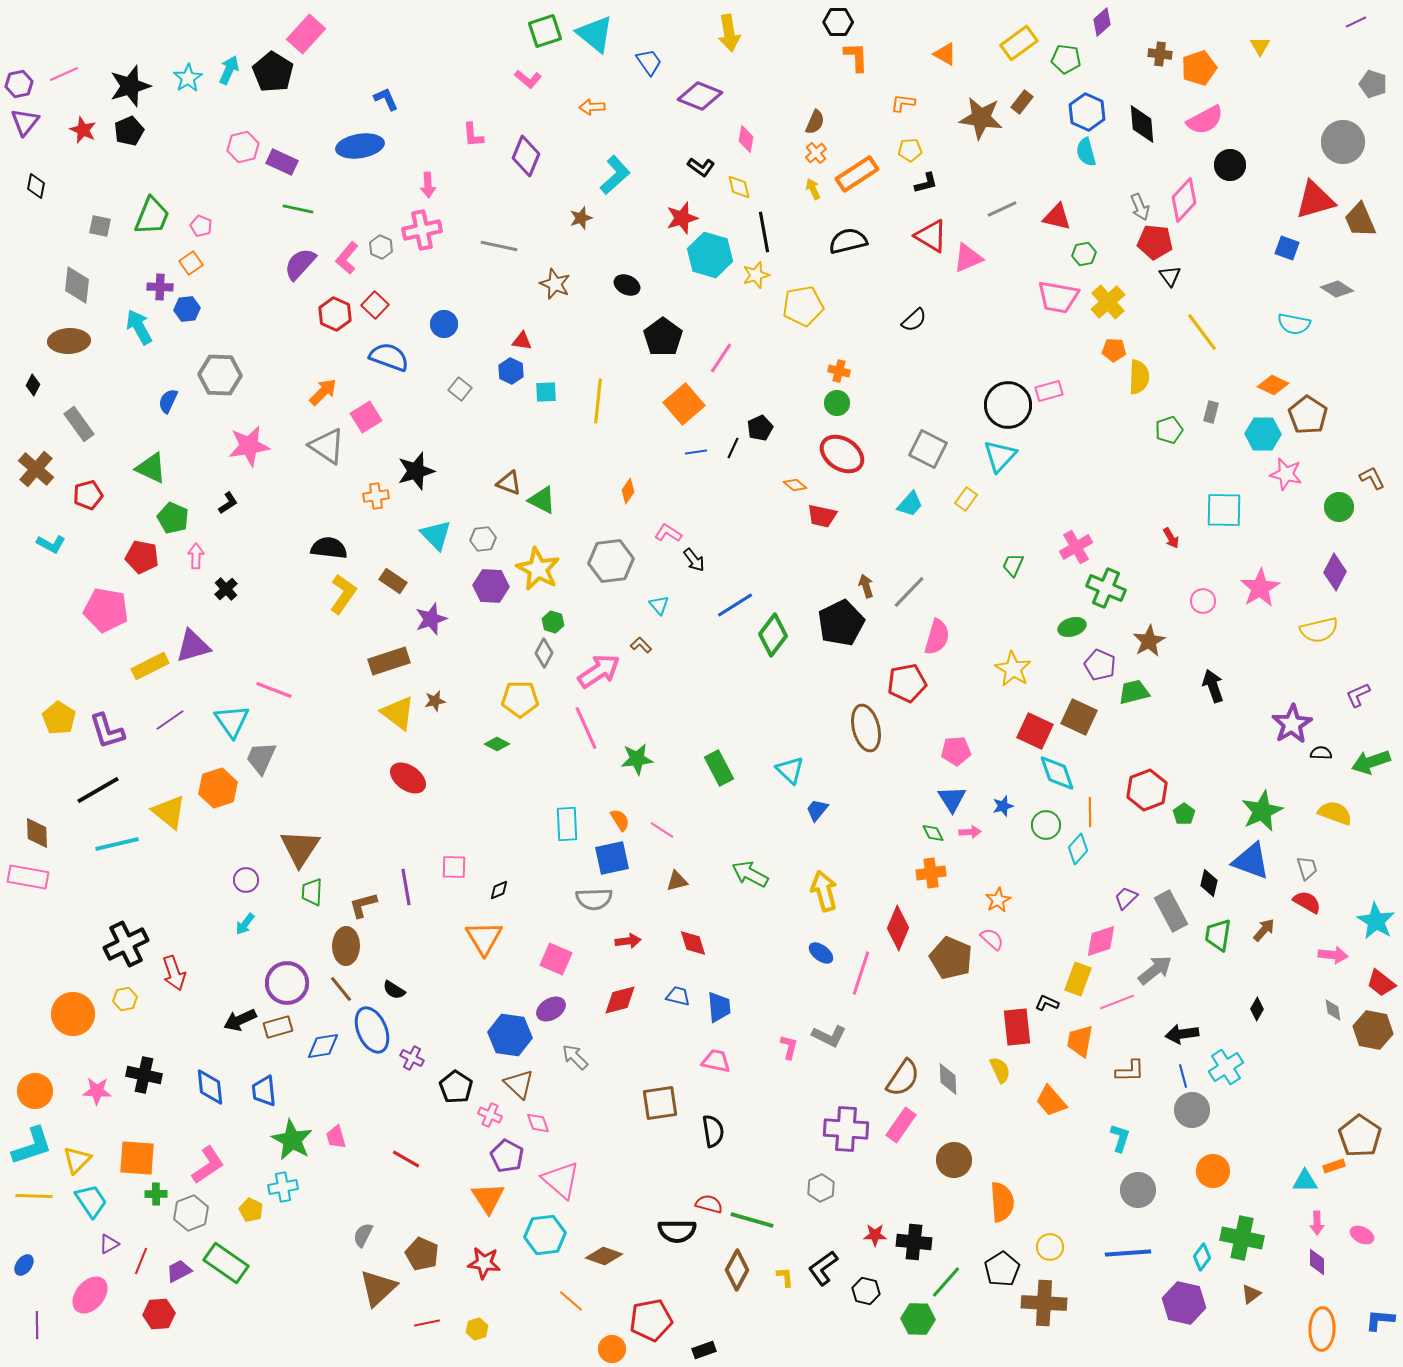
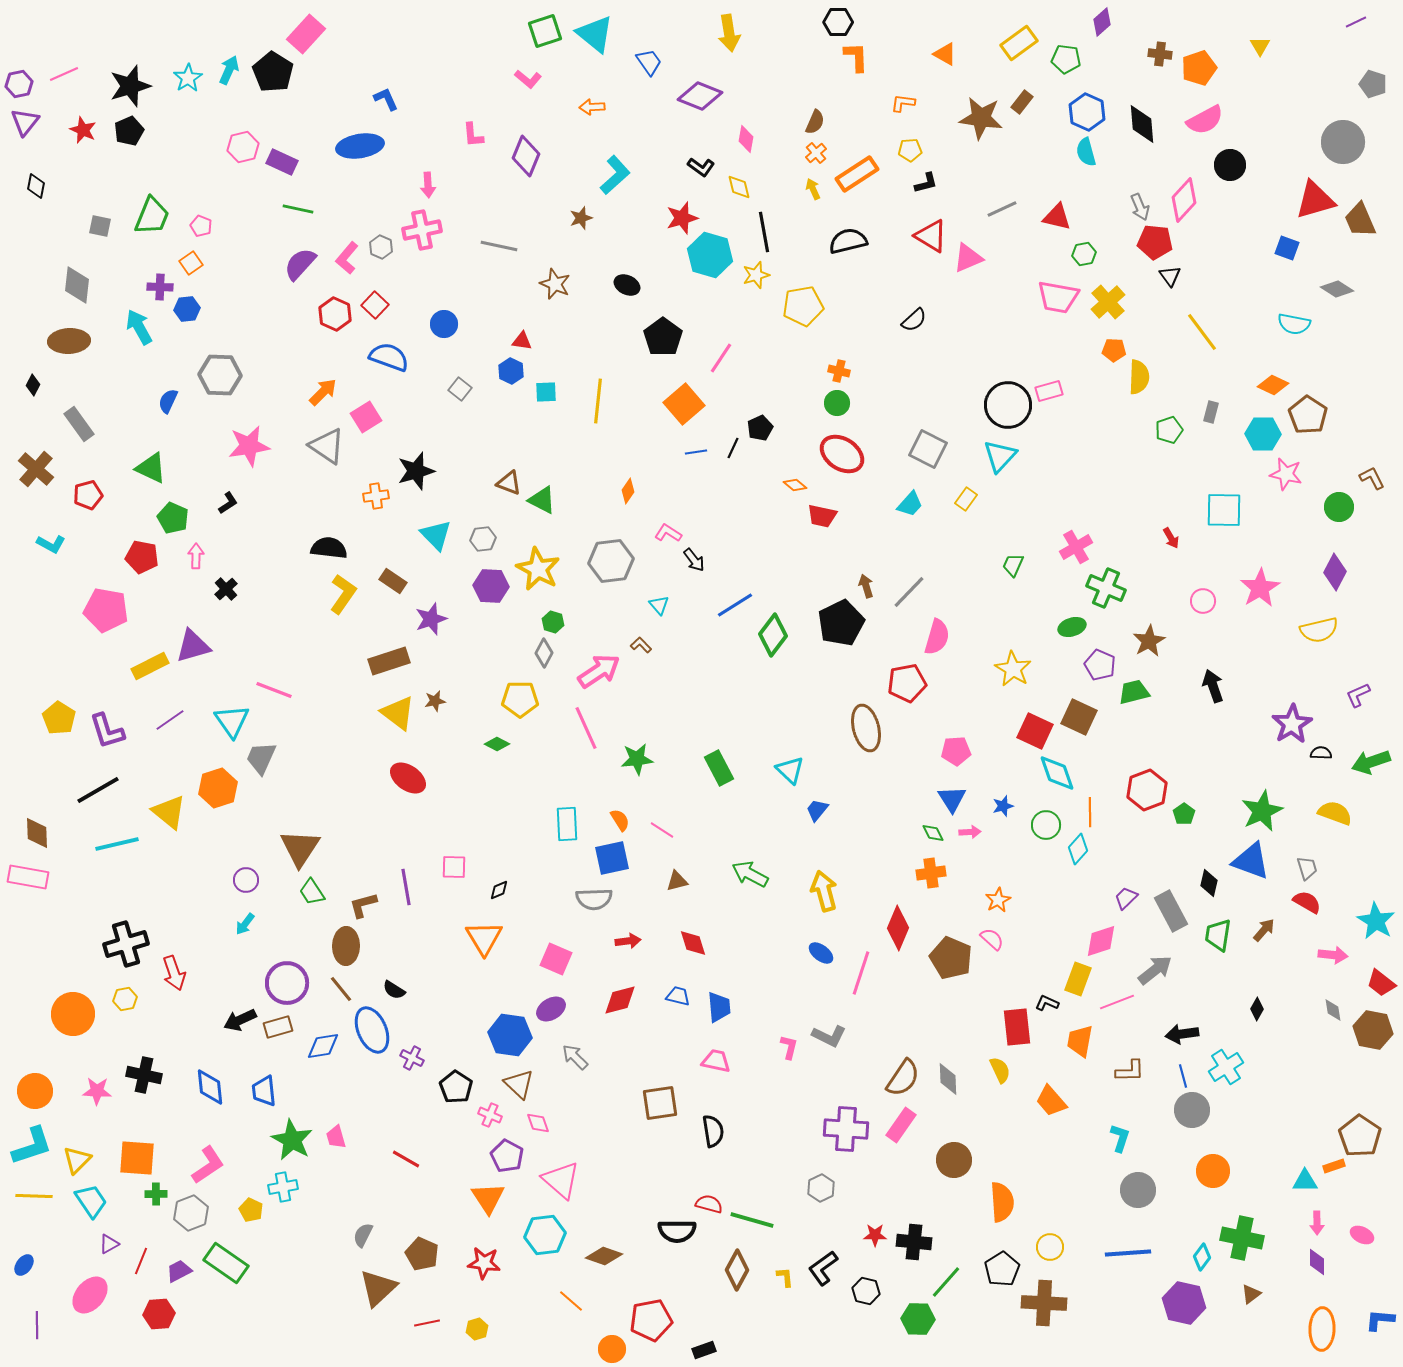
green trapezoid at (312, 892): rotated 36 degrees counterclockwise
black cross at (126, 944): rotated 9 degrees clockwise
